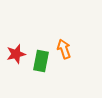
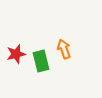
green rectangle: rotated 25 degrees counterclockwise
